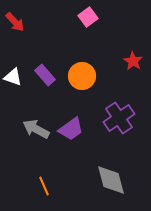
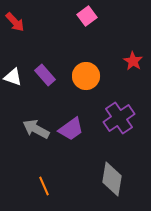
pink square: moved 1 px left, 1 px up
orange circle: moved 4 px right
gray diamond: moved 1 px right, 1 px up; rotated 24 degrees clockwise
